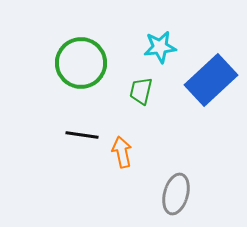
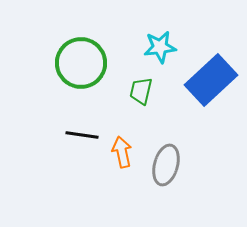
gray ellipse: moved 10 px left, 29 px up
